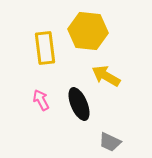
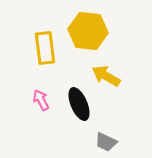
gray trapezoid: moved 4 px left
